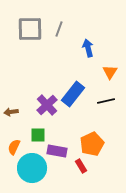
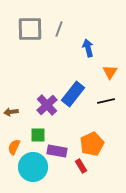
cyan circle: moved 1 px right, 1 px up
